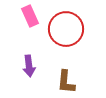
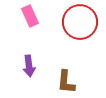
red circle: moved 14 px right, 7 px up
